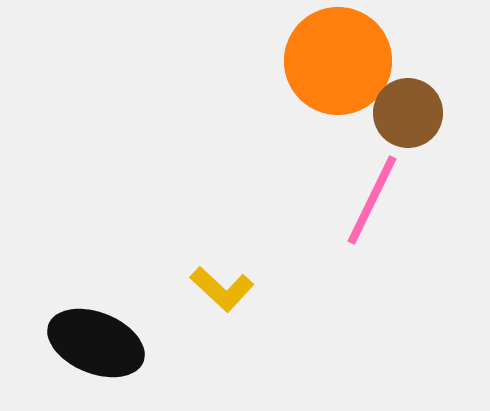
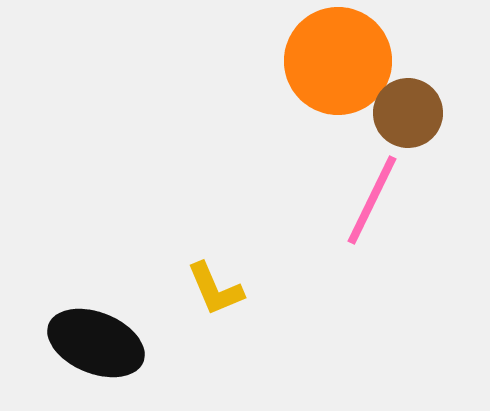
yellow L-shape: moved 7 px left; rotated 24 degrees clockwise
